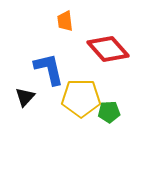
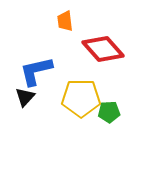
red diamond: moved 5 px left
blue L-shape: moved 13 px left, 2 px down; rotated 90 degrees counterclockwise
